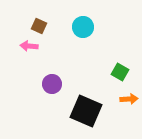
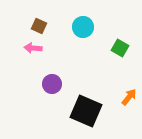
pink arrow: moved 4 px right, 2 px down
green square: moved 24 px up
orange arrow: moved 2 px up; rotated 48 degrees counterclockwise
